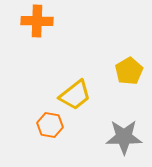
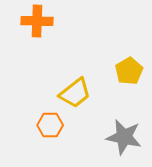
yellow trapezoid: moved 2 px up
orange hexagon: rotated 10 degrees counterclockwise
gray star: rotated 12 degrees clockwise
